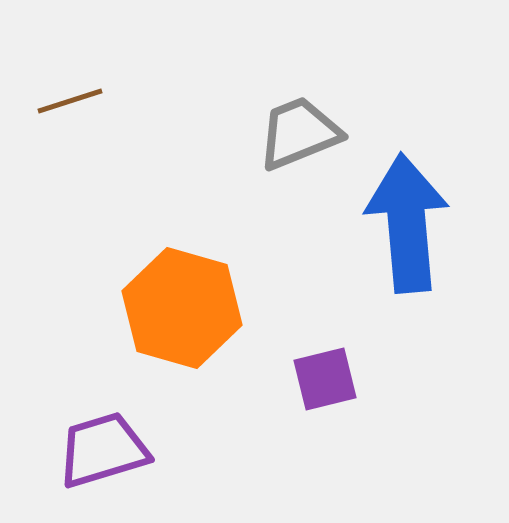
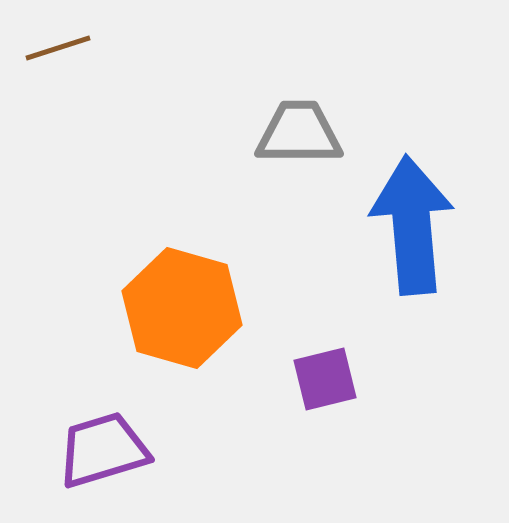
brown line: moved 12 px left, 53 px up
gray trapezoid: rotated 22 degrees clockwise
blue arrow: moved 5 px right, 2 px down
